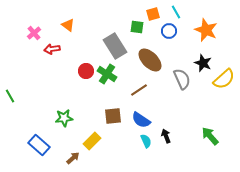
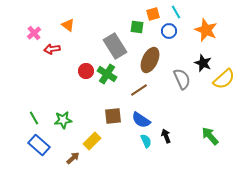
brown ellipse: rotated 70 degrees clockwise
green line: moved 24 px right, 22 px down
green star: moved 1 px left, 2 px down
